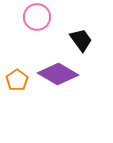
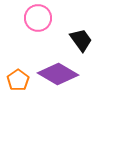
pink circle: moved 1 px right, 1 px down
orange pentagon: moved 1 px right
